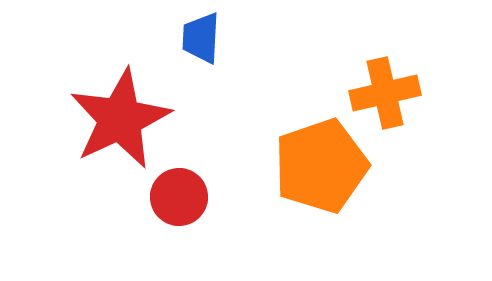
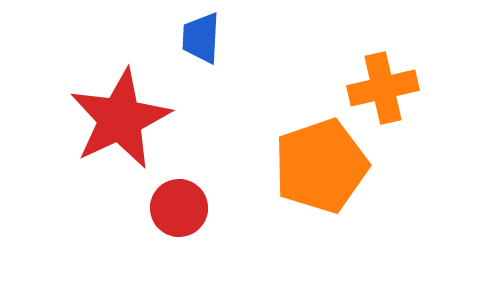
orange cross: moved 2 px left, 5 px up
red circle: moved 11 px down
